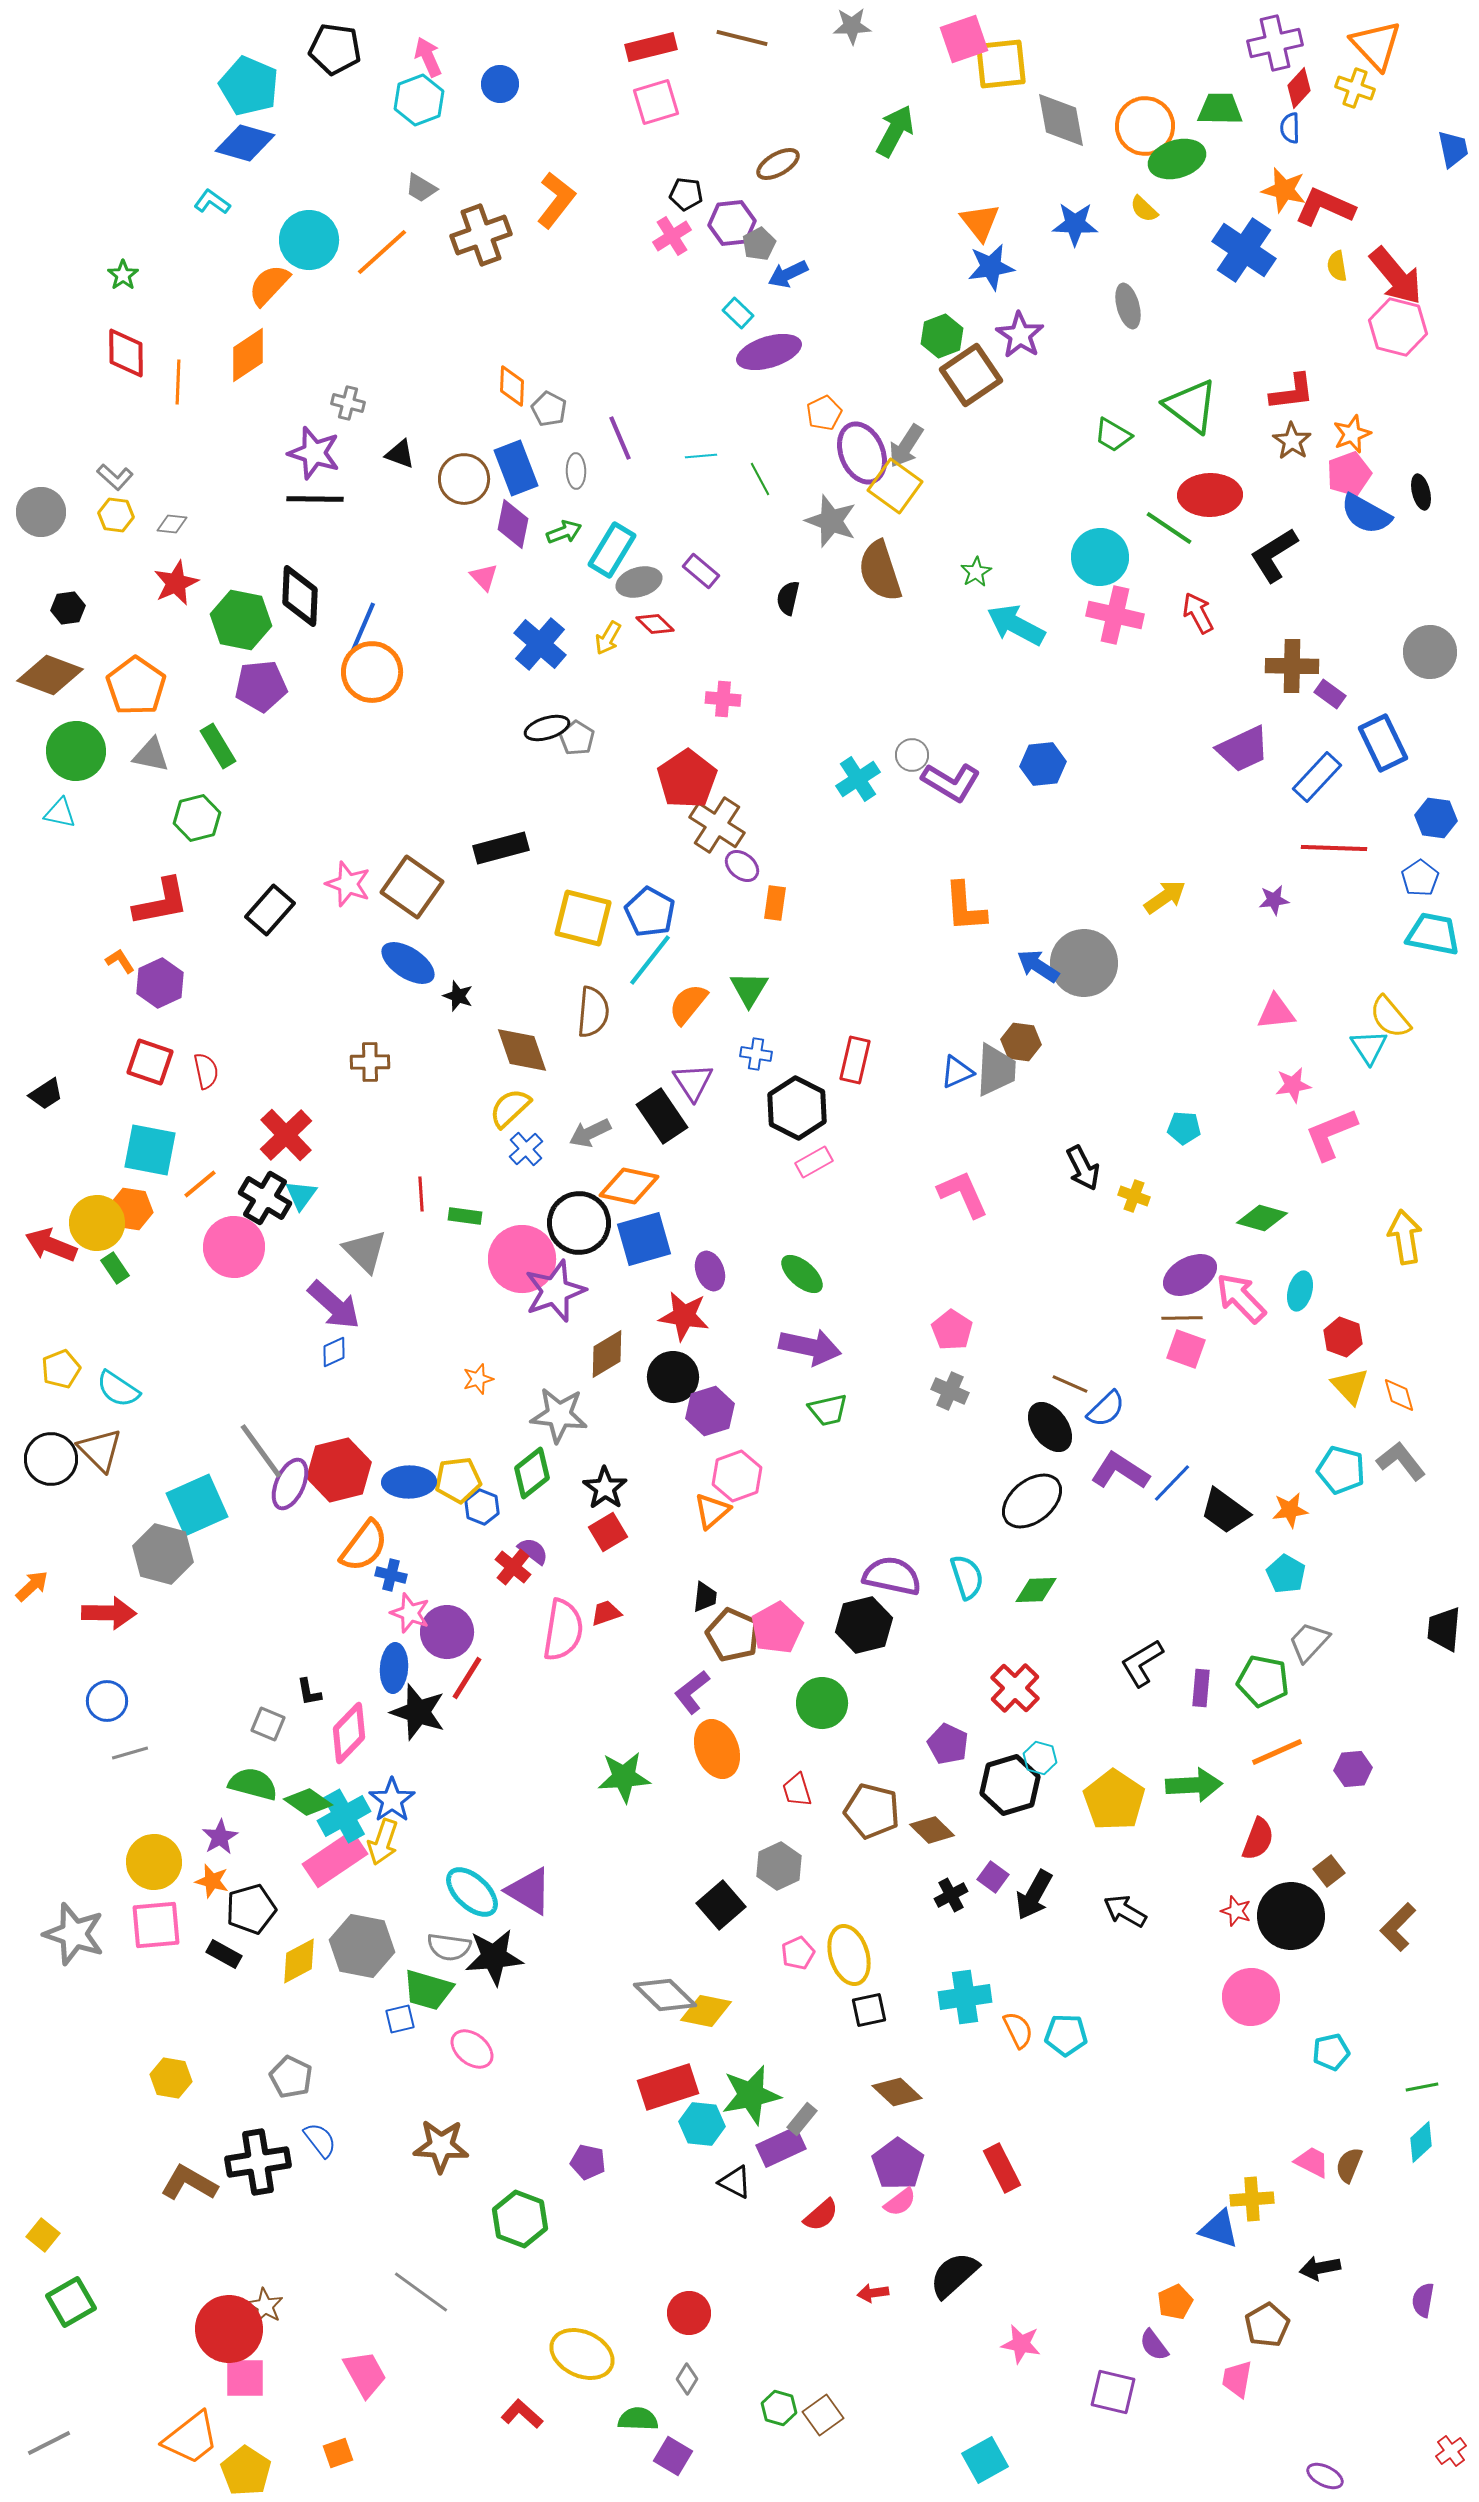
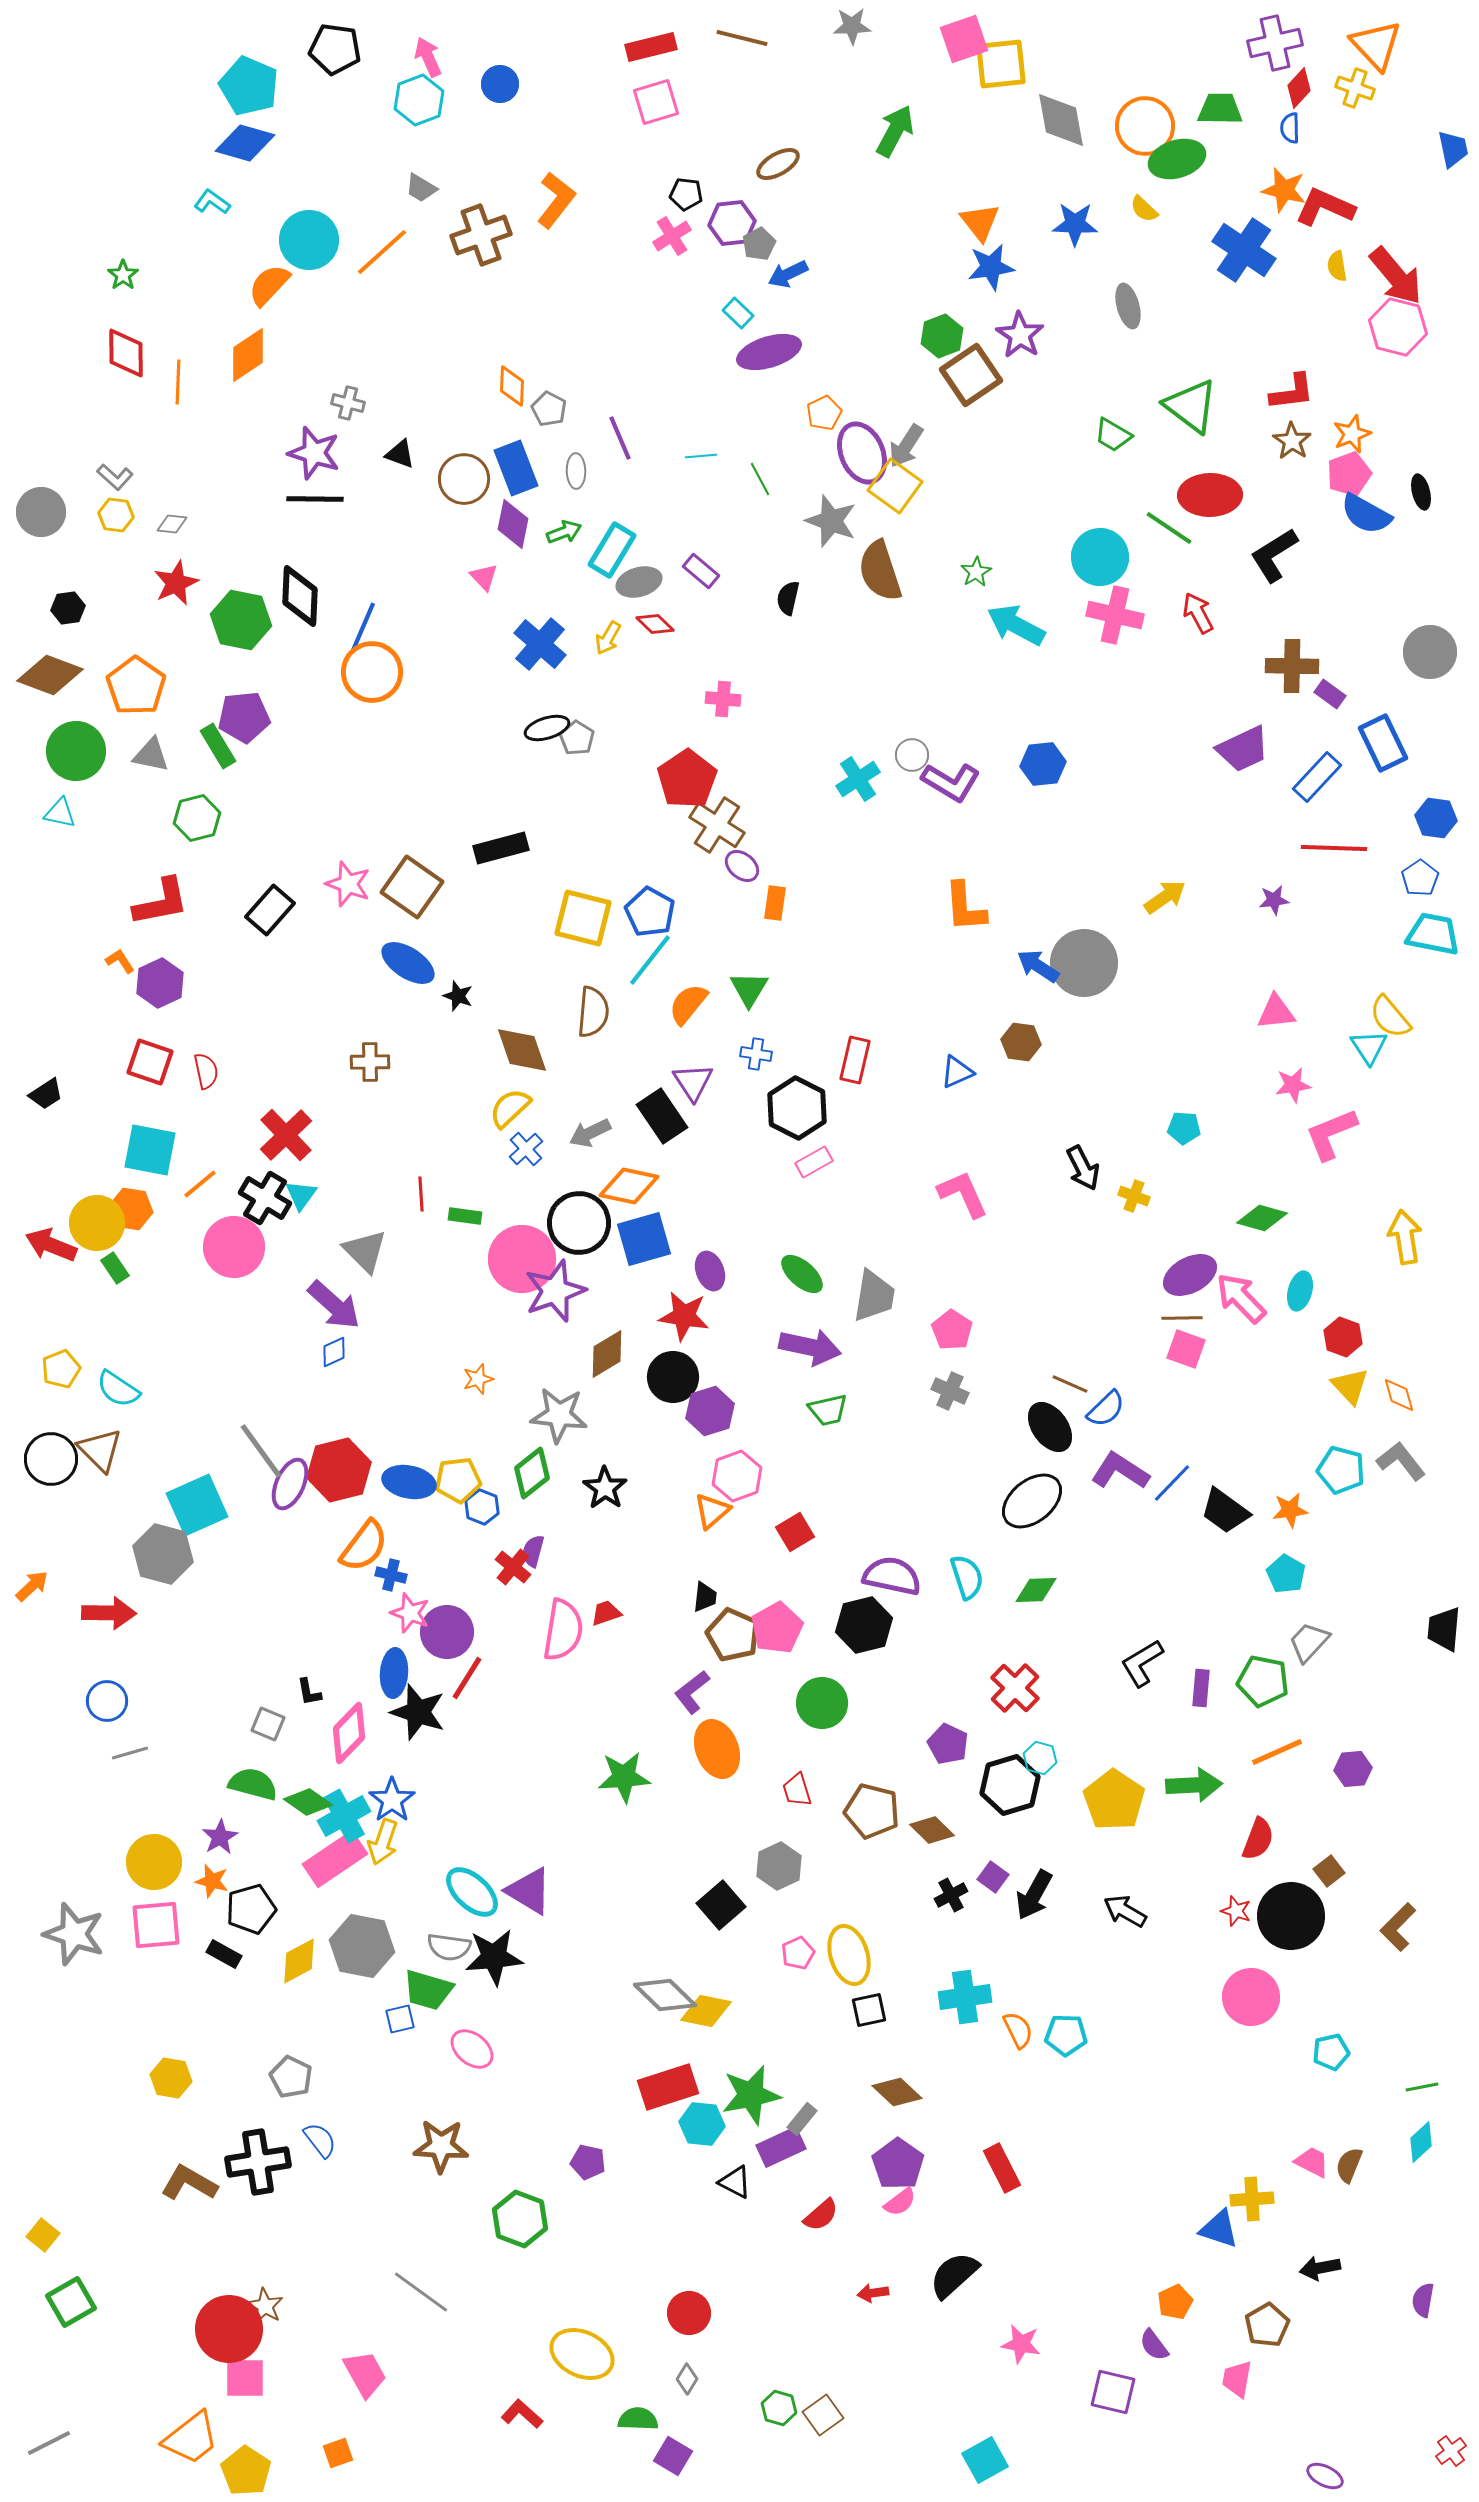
purple pentagon at (261, 686): moved 17 px left, 31 px down
gray trapezoid at (996, 1070): moved 122 px left, 226 px down; rotated 6 degrees clockwise
blue ellipse at (409, 1482): rotated 12 degrees clockwise
red square at (608, 1532): moved 187 px right
purple semicircle at (533, 1551): rotated 112 degrees counterclockwise
blue ellipse at (394, 1668): moved 5 px down
